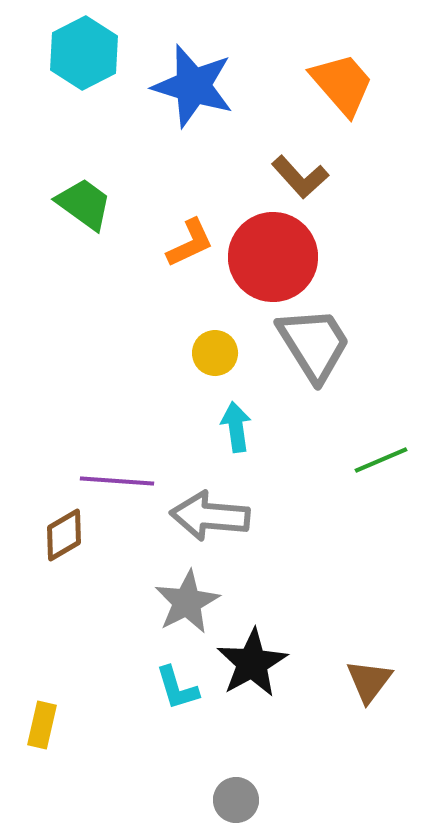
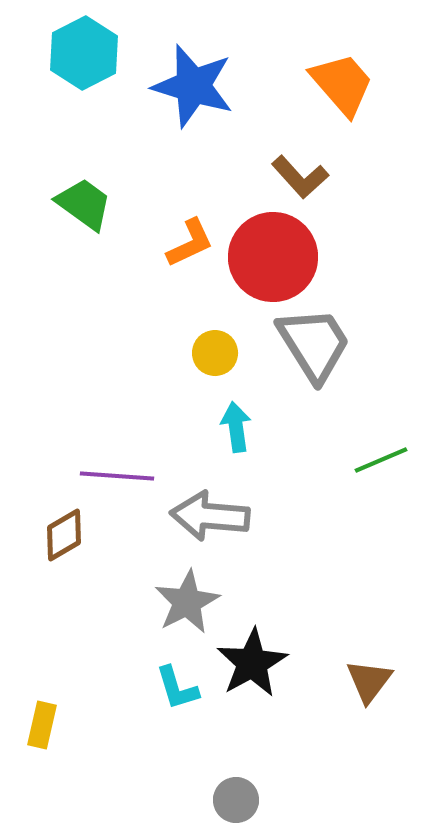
purple line: moved 5 px up
